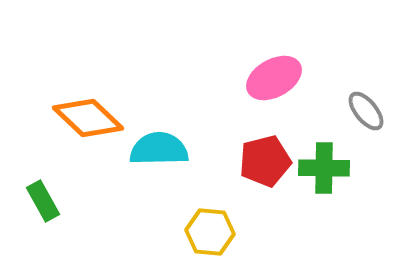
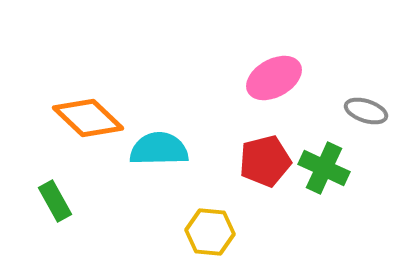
gray ellipse: rotated 33 degrees counterclockwise
green cross: rotated 24 degrees clockwise
green rectangle: moved 12 px right
